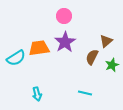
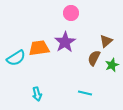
pink circle: moved 7 px right, 3 px up
brown semicircle: moved 2 px right, 1 px down
